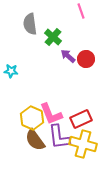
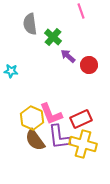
red circle: moved 3 px right, 6 px down
